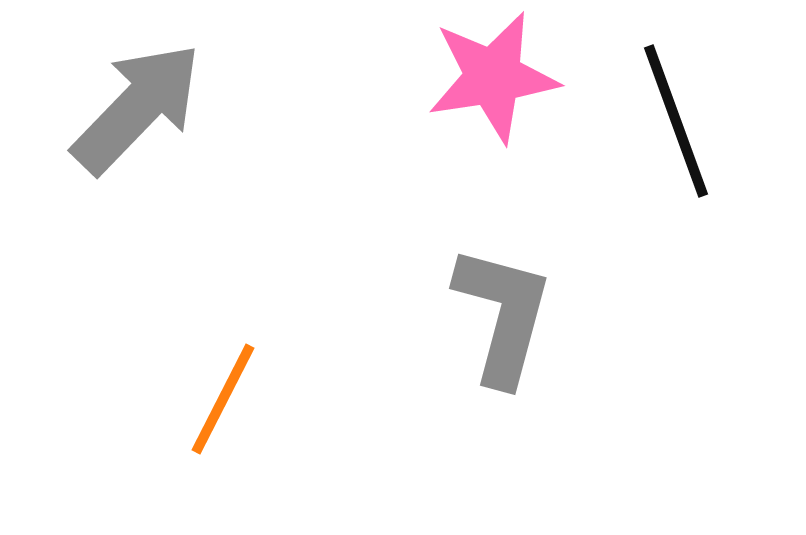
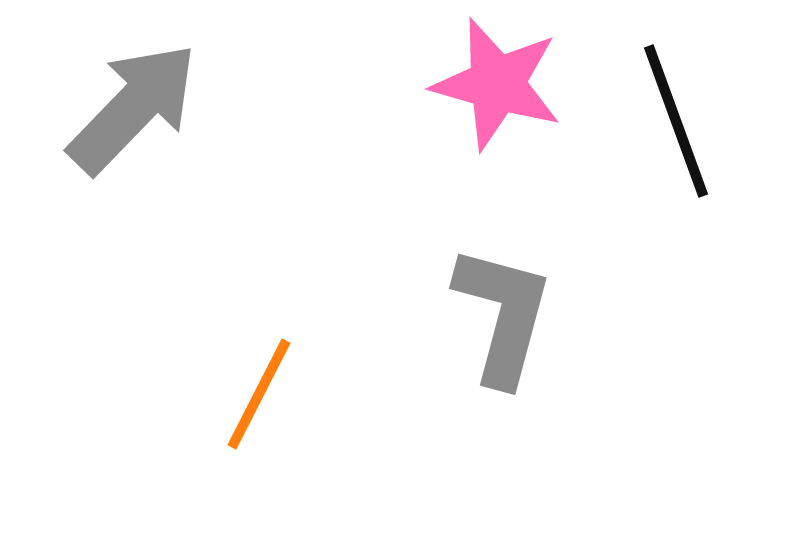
pink star: moved 4 px right, 7 px down; rotated 25 degrees clockwise
gray arrow: moved 4 px left
orange line: moved 36 px right, 5 px up
